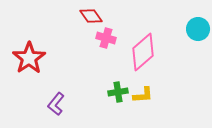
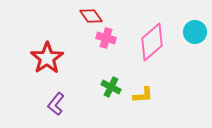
cyan circle: moved 3 px left, 3 px down
pink diamond: moved 9 px right, 10 px up
red star: moved 18 px right
green cross: moved 7 px left, 5 px up; rotated 36 degrees clockwise
